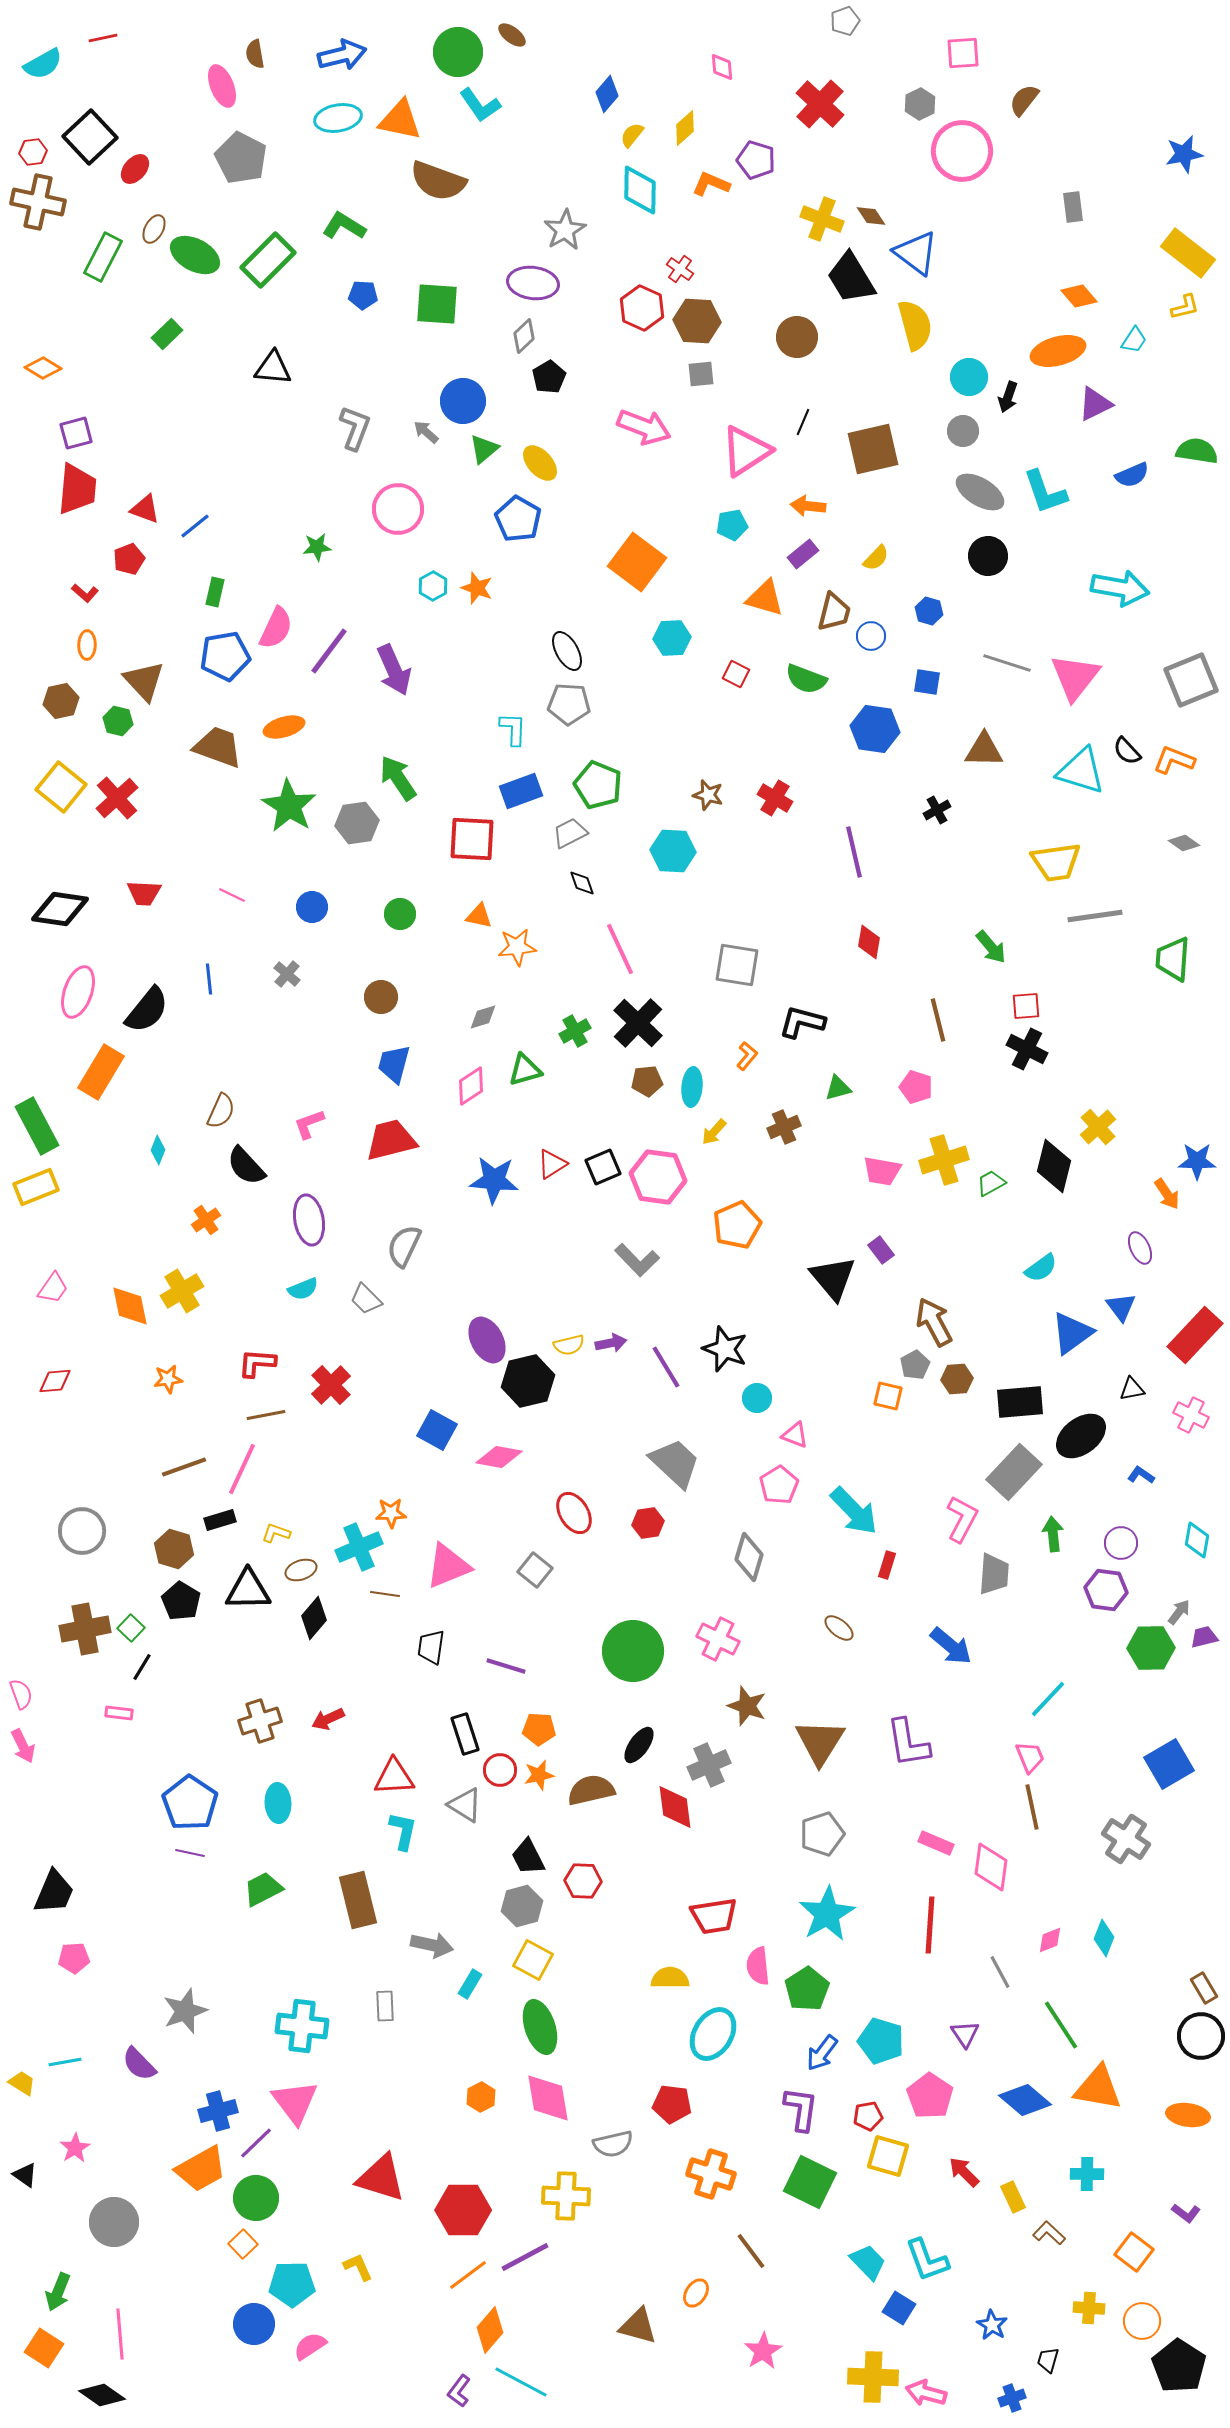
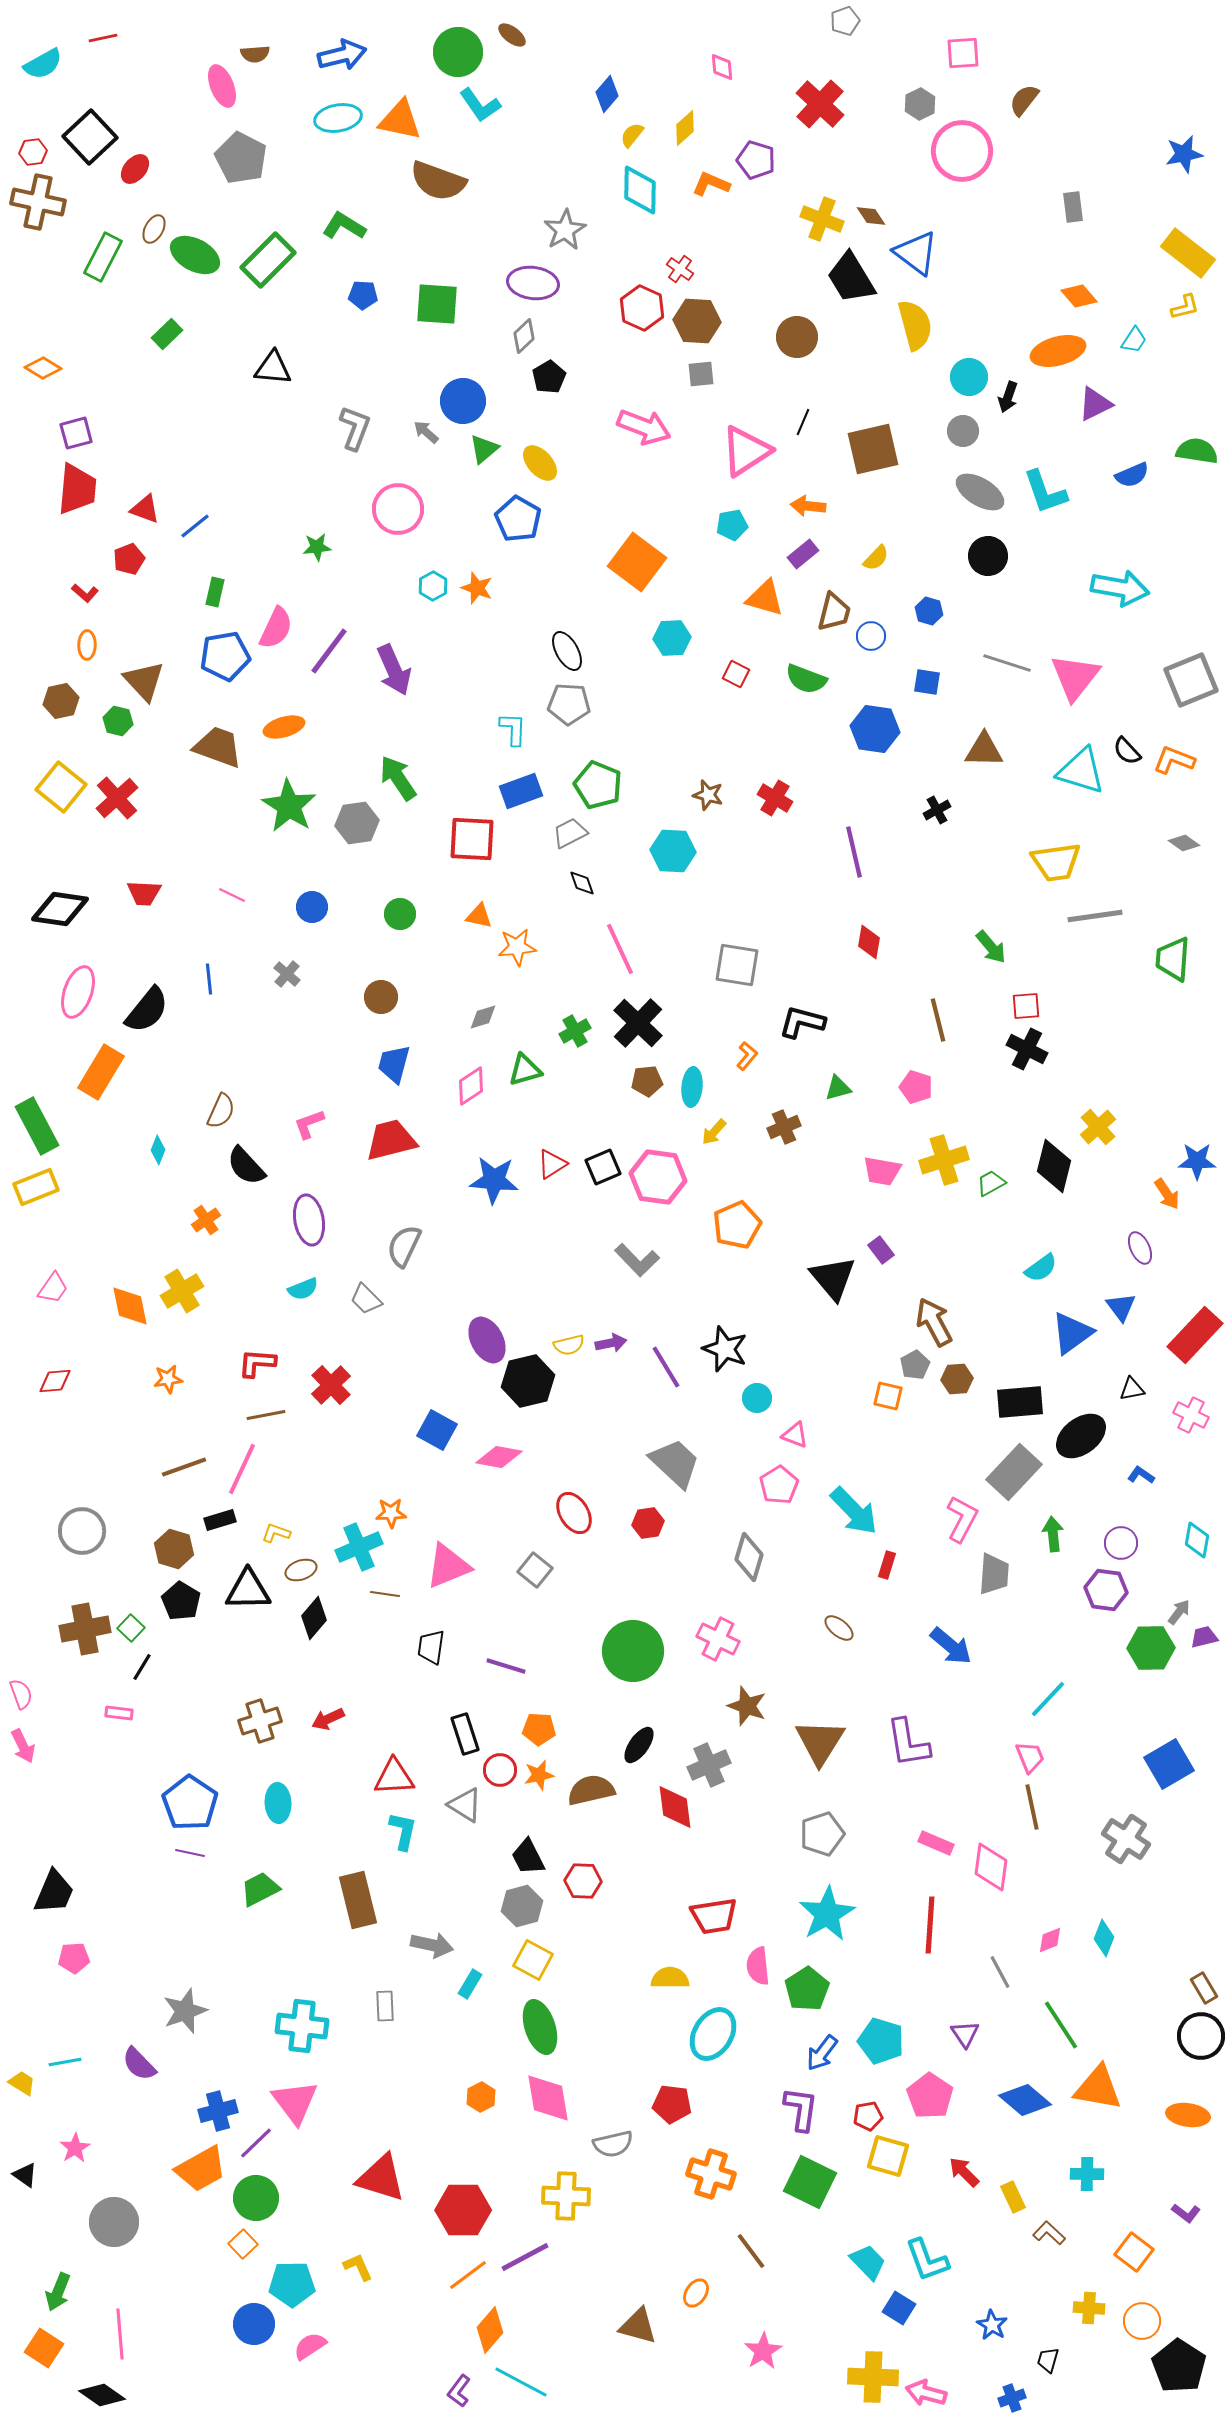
brown semicircle at (255, 54): rotated 84 degrees counterclockwise
green trapezoid at (263, 1889): moved 3 px left
